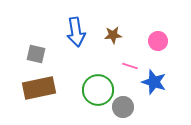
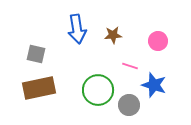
blue arrow: moved 1 px right, 3 px up
blue star: moved 3 px down
gray circle: moved 6 px right, 2 px up
